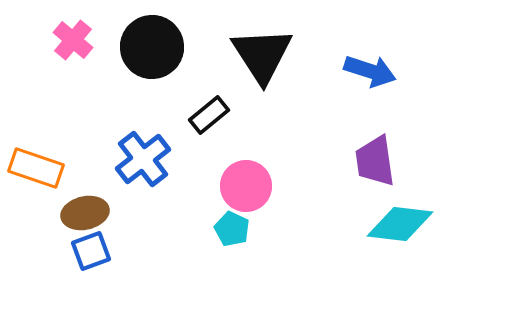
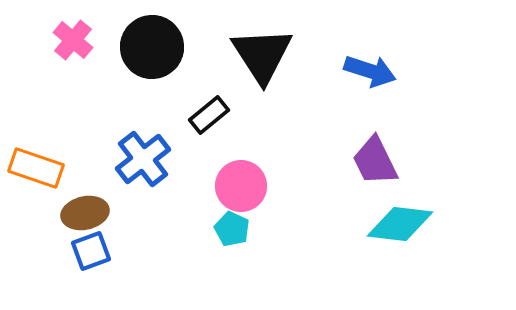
purple trapezoid: rotated 18 degrees counterclockwise
pink circle: moved 5 px left
